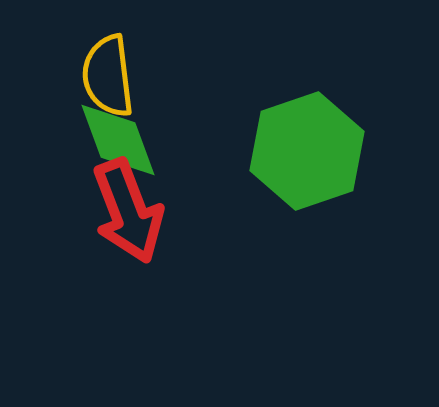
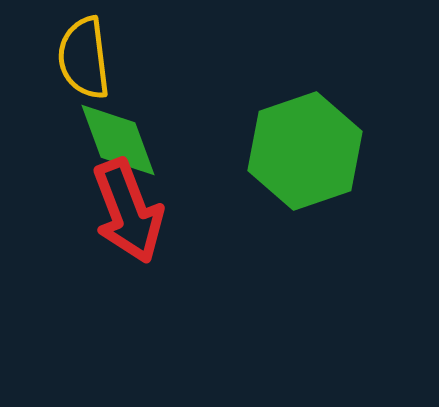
yellow semicircle: moved 24 px left, 18 px up
green hexagon: moved 2 px left
